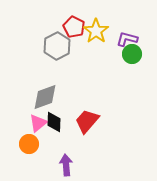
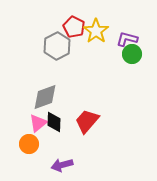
purple arrow: moved 4 px left; rotated 100 degrees counterclockwise
